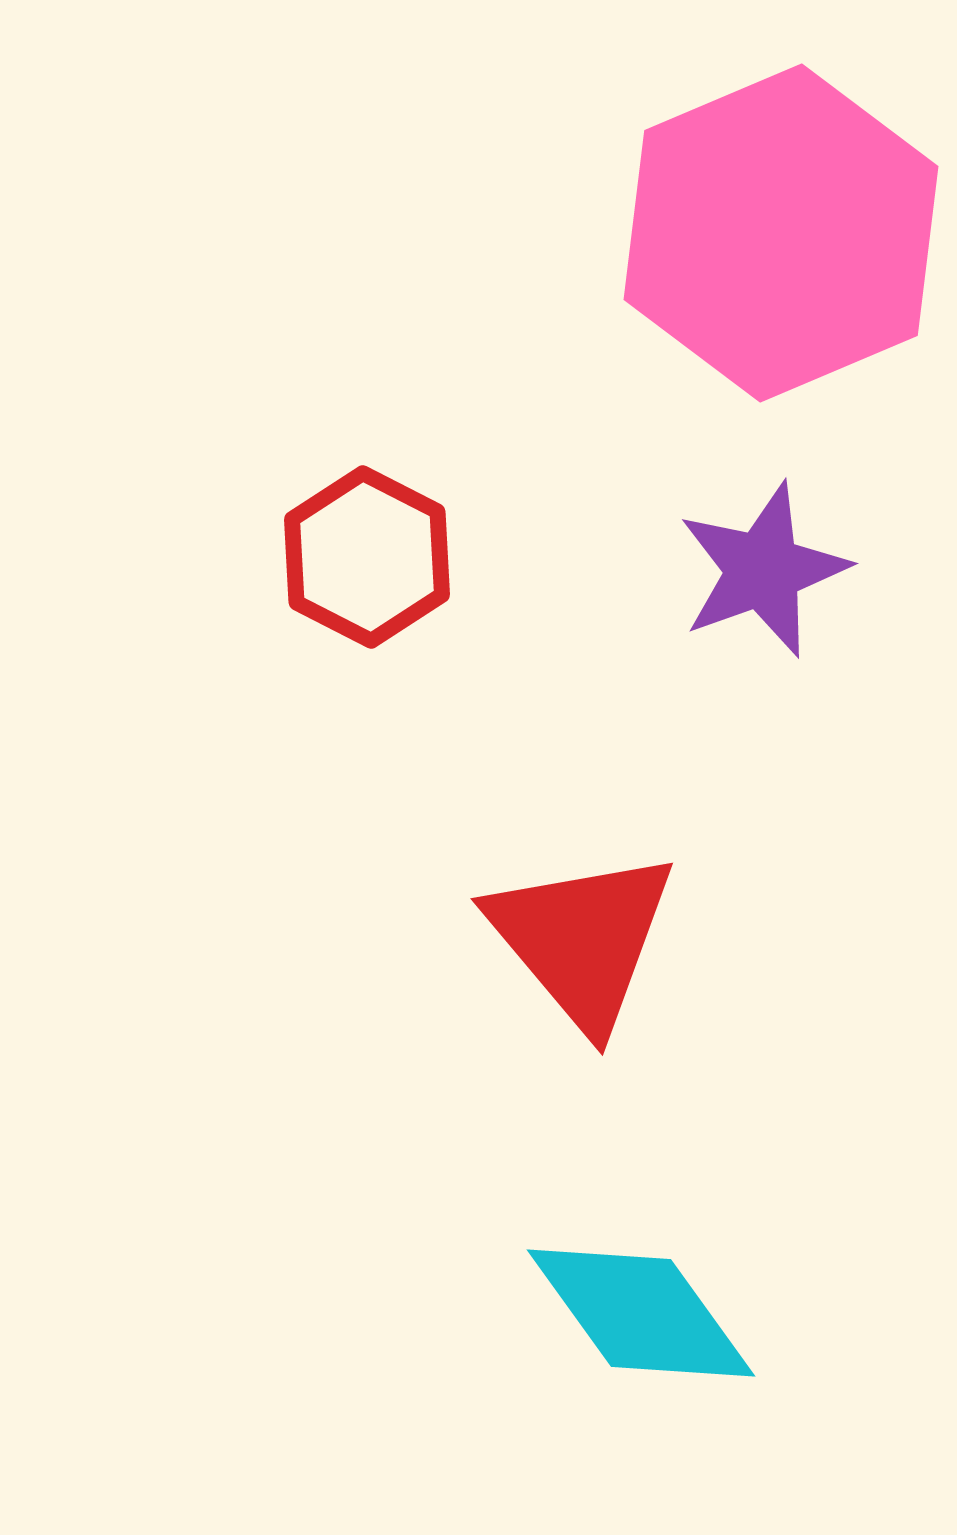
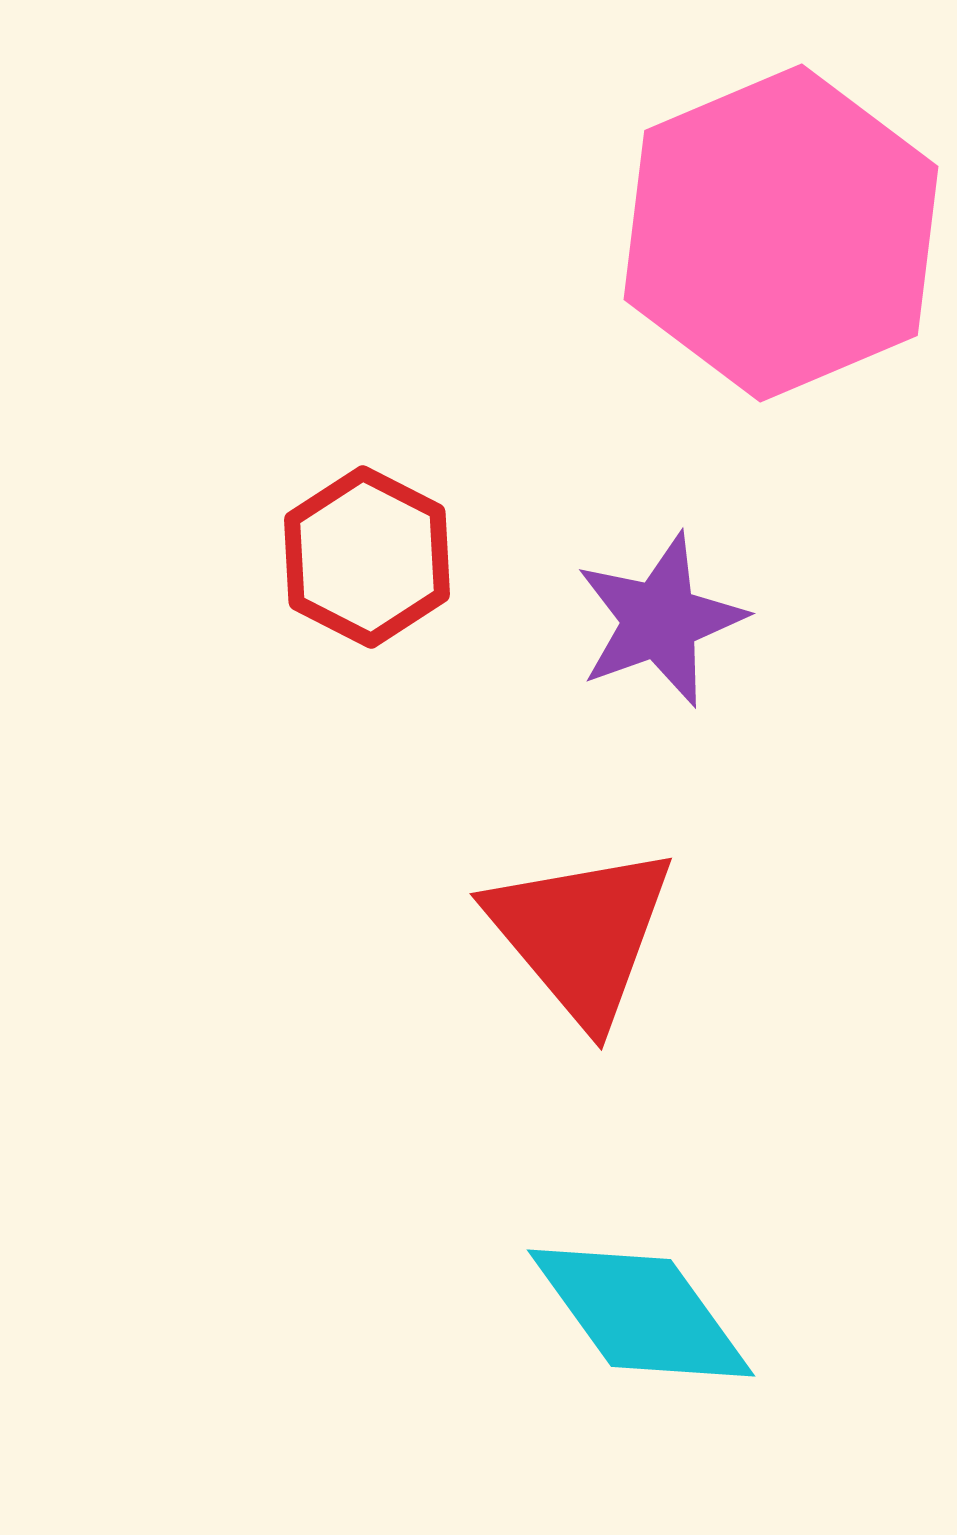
purple star: moved 103 px left, 50 px down
red triangle: moved 1 px left, 5 px up
